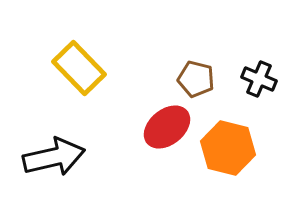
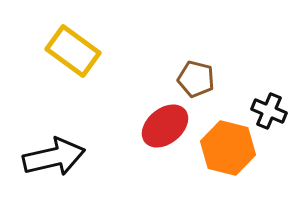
yellow rectangle: moved 6 px left, 17 px up; rotated 10 degrees counterclockwise
black cross: moved 10 px right, 32 px down
red ellipse: moved 2 px left, 1 px up
